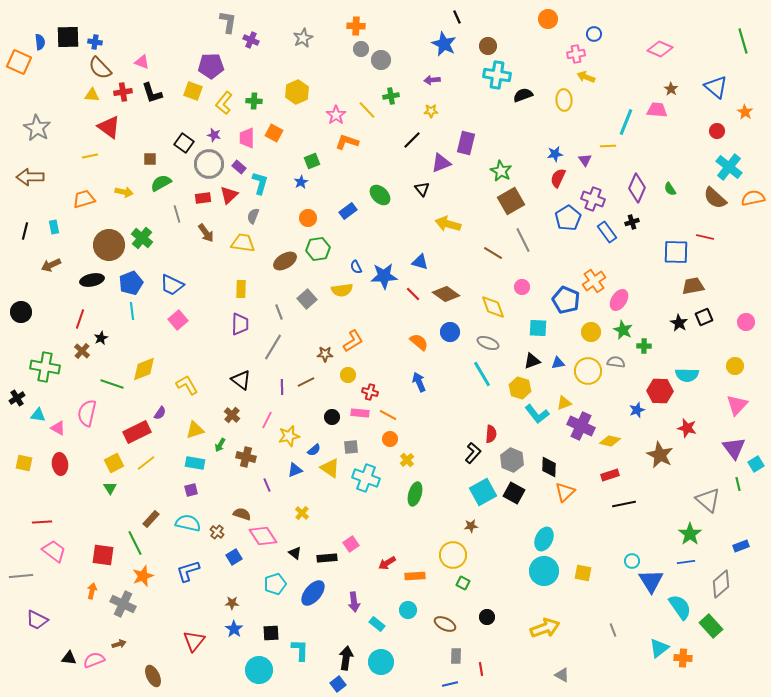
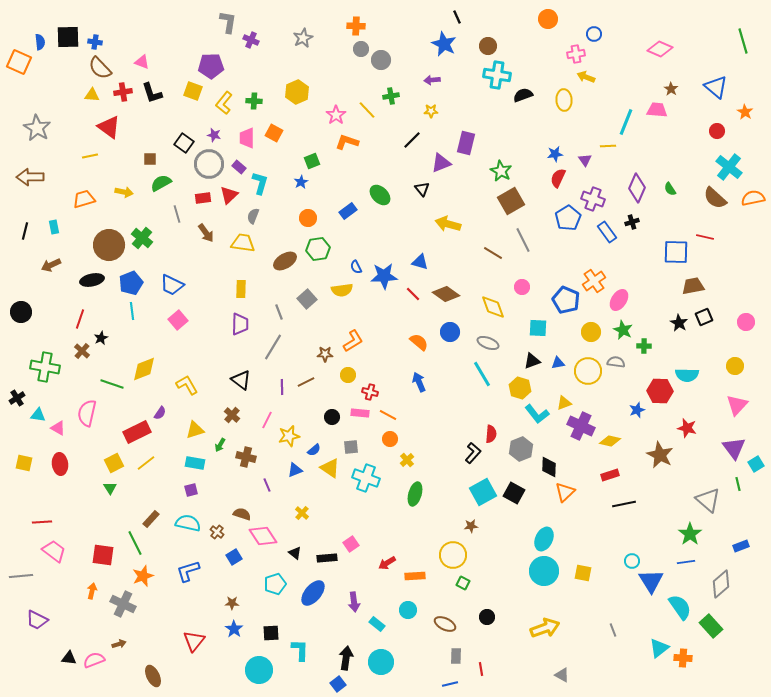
gray hexagon at (512, 460): moved 9 px right, 11 px up; rotated 15 degrees clockwise
